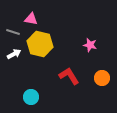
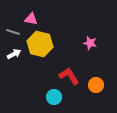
pink star: moved 2 px up
orange circle: moved 6 px left, 7 px down
cyan circle: moved 23 px right
